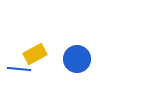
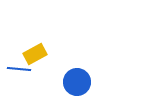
blue circle: moved 23 px down
